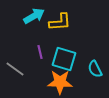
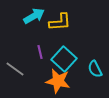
cyan square: rotated 25 degrees clockwise
orange star: moved 2 px left, 1 px up; rotated 10 degrees clockwise
